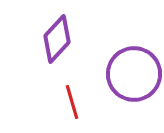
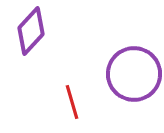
purple diamond: moved 26 px left, 8 px up
